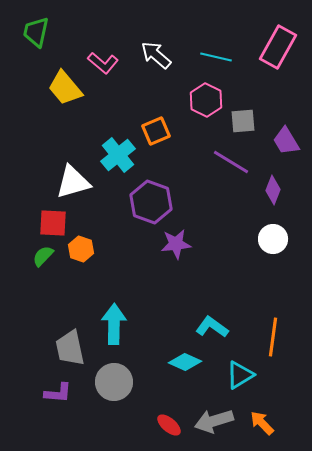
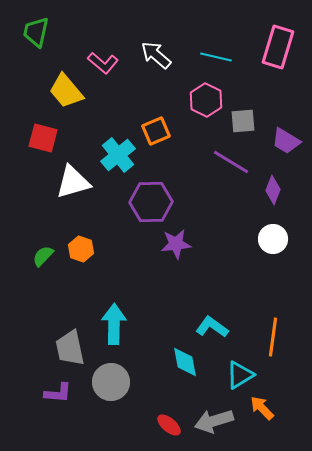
pink rectangle: rotated 12 degrees counterclockwise
yellow trapezoid: moved 1 px right, 3 px down
purple trapezoid: rotated 28 degrees counterclockwise
purple hexagon: rotated 21 degrees counterclockwise
red square: moved 10 px left, 85 px up; rotated 12 degrees clockwise
cyan diamond: rotated 56 degrees clockwise
gray circle: moved 3 px left
orange arrow: moved 15 px up
